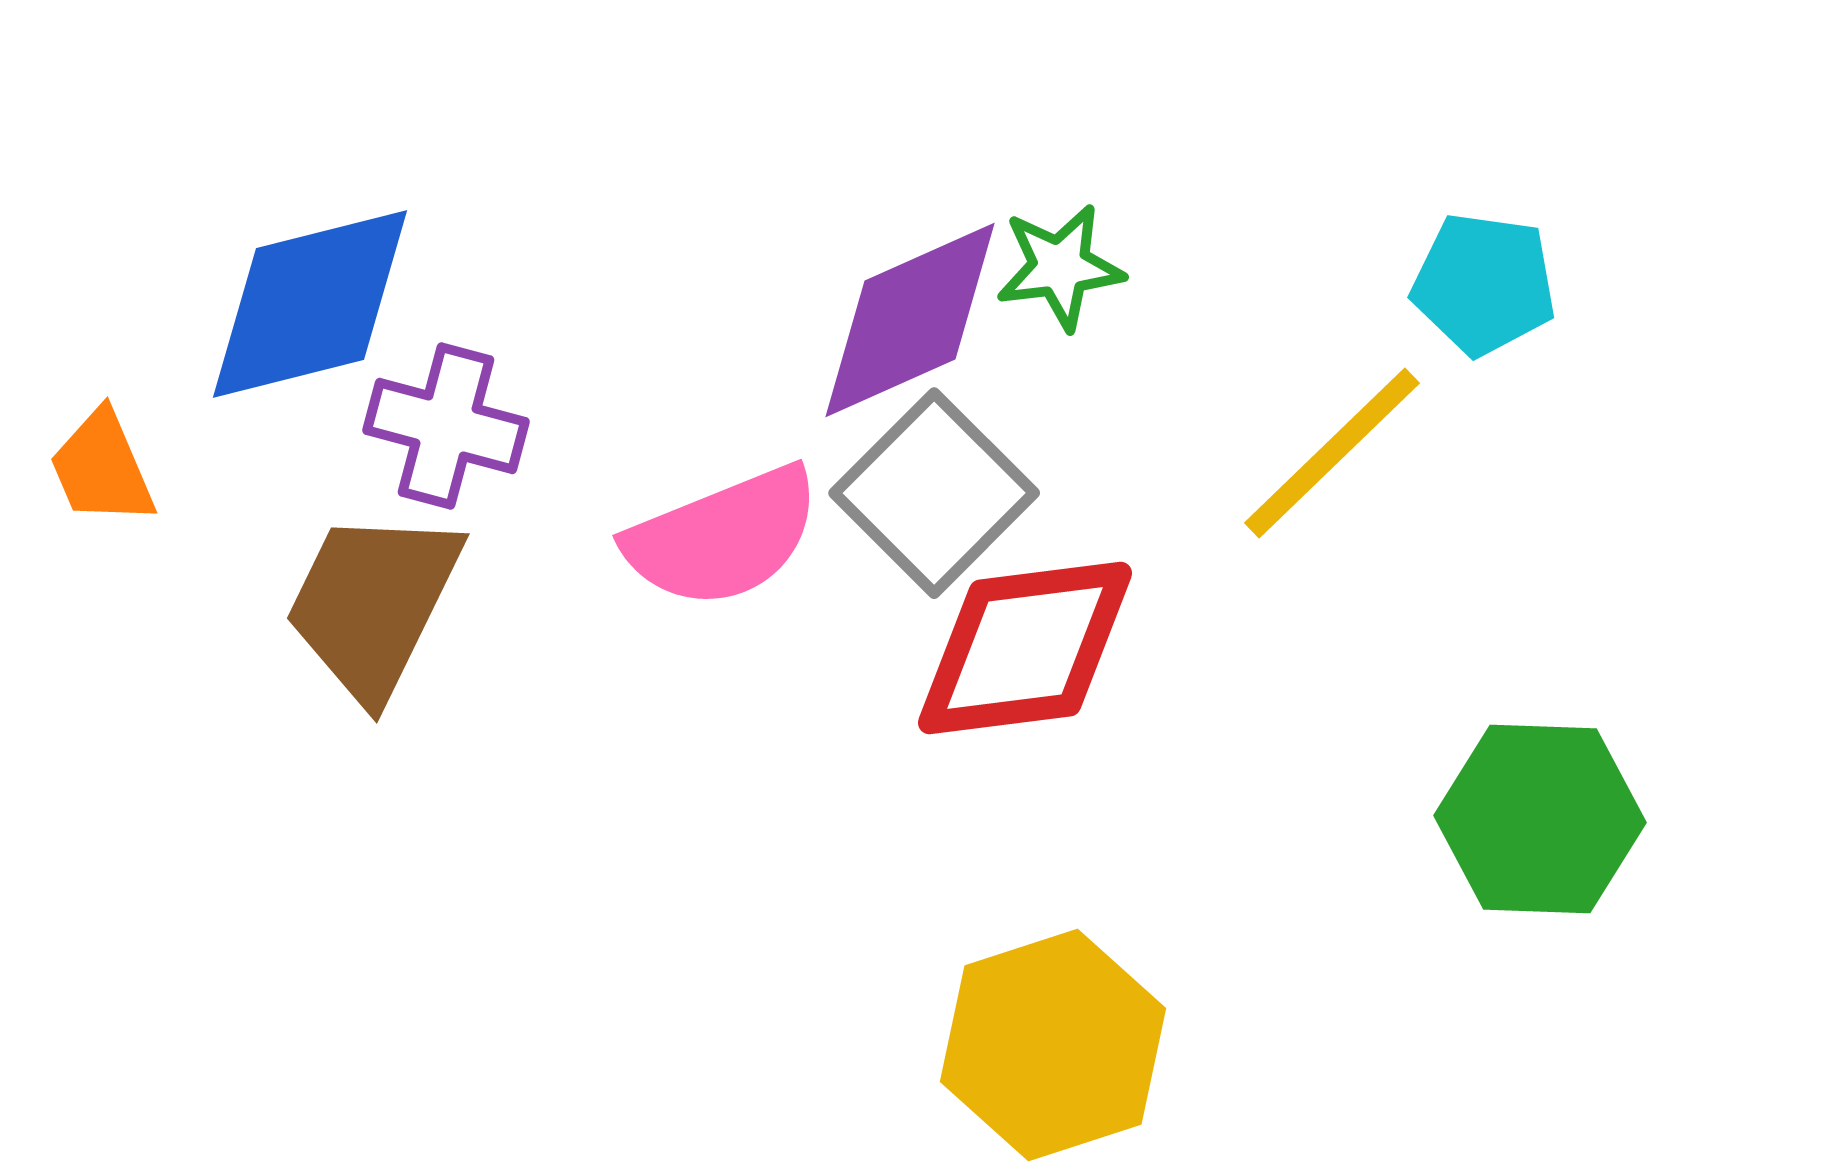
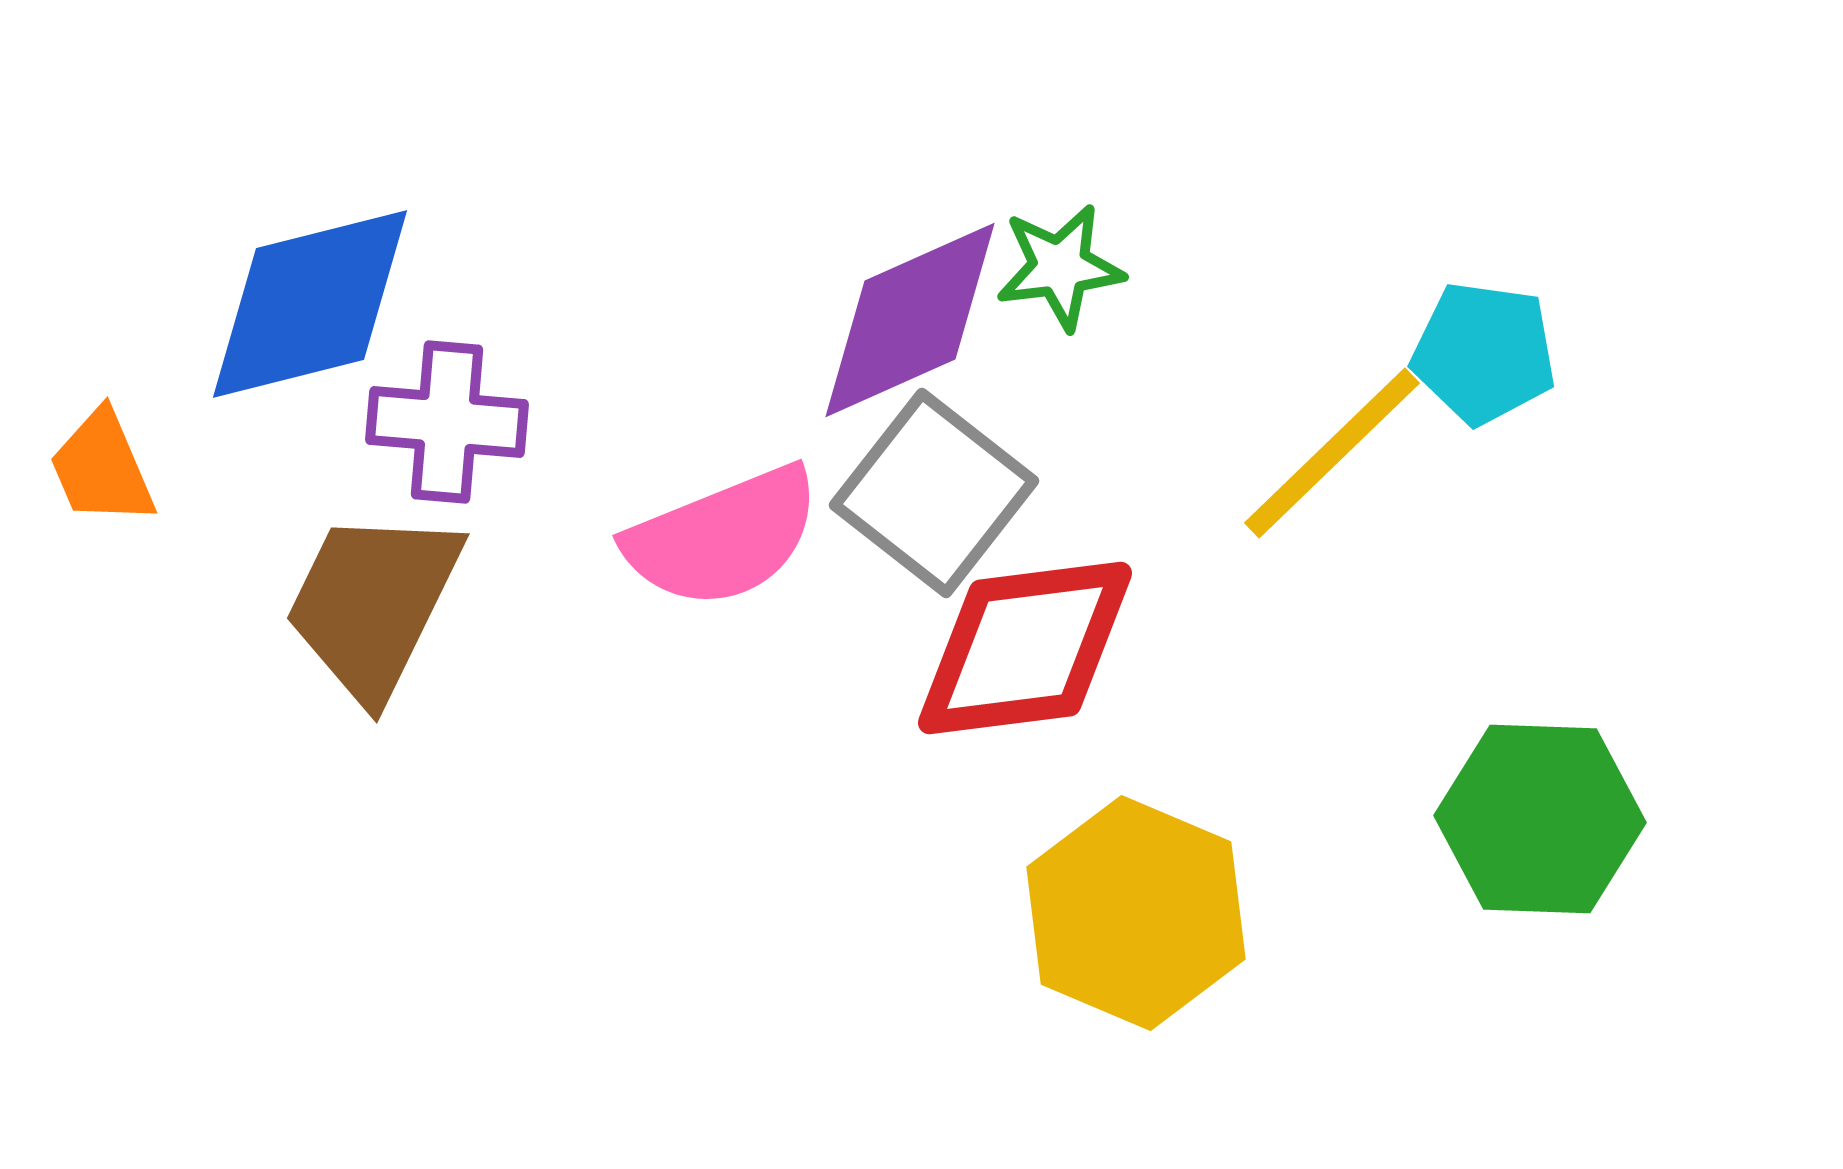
cyan pentagon: moved 69 px down
purple cross: moved 1 px right, 4 px up; rotated 10 degrees counterclockwise
gray square: rotated 7 degrees counterclockwise
yellow hexagon: moved 83 px right, 132 px up; rotated 19 degrees counterclockwise
